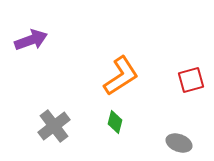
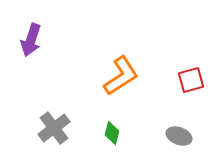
purple arrow: rotated 128 degrees clockwise
green diamond: moved 3 px left, 11 px down
gray cross: moved 2 px down
gray ellipse: moved 7 px up
